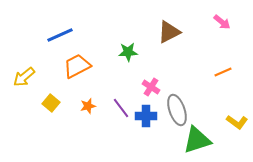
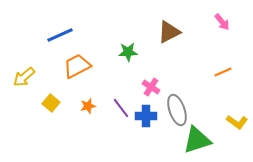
pink arrow: rotated 12 degrees clockwise
